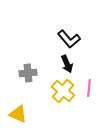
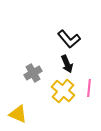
gray cross: moved 5 px right; rotated 24 degrees counterclockwise
